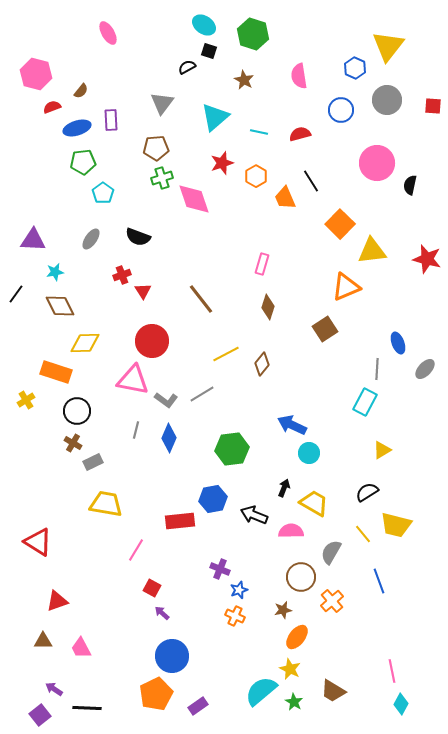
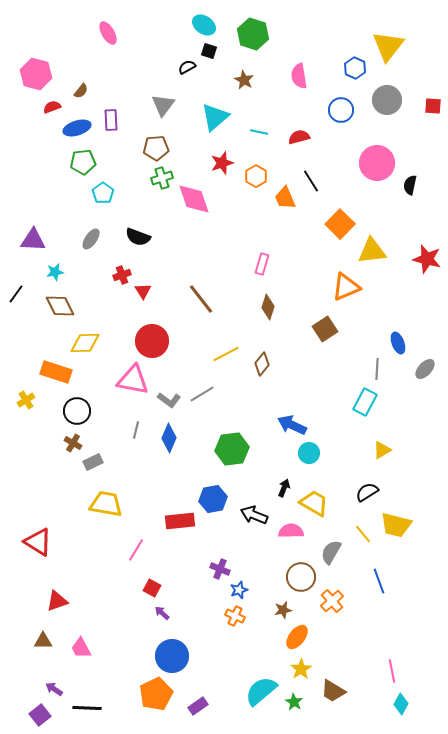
gray triangle at (162, 103): moved 1 px right, 2 px down
red semicircle at (300, 134): moved 1 px left, 3 px down
gray L-shape at (166, 400): moved 3 px right
yellow star at (290, 669): moved 11 px right; rotated 15 degrees clockwise
